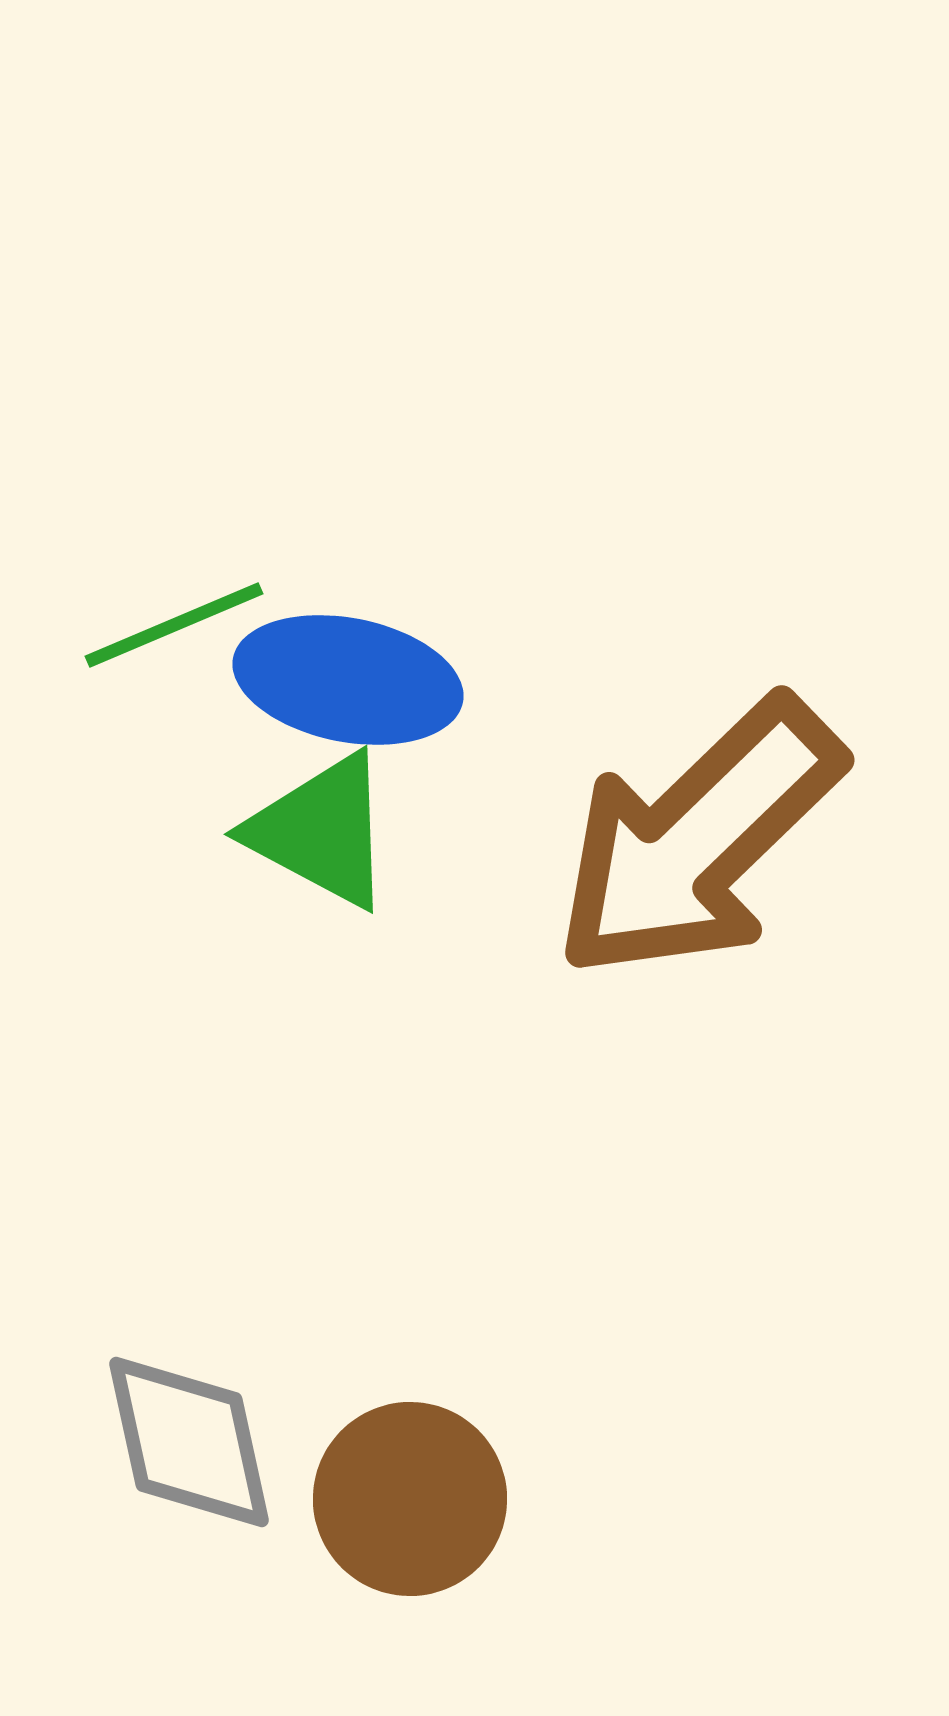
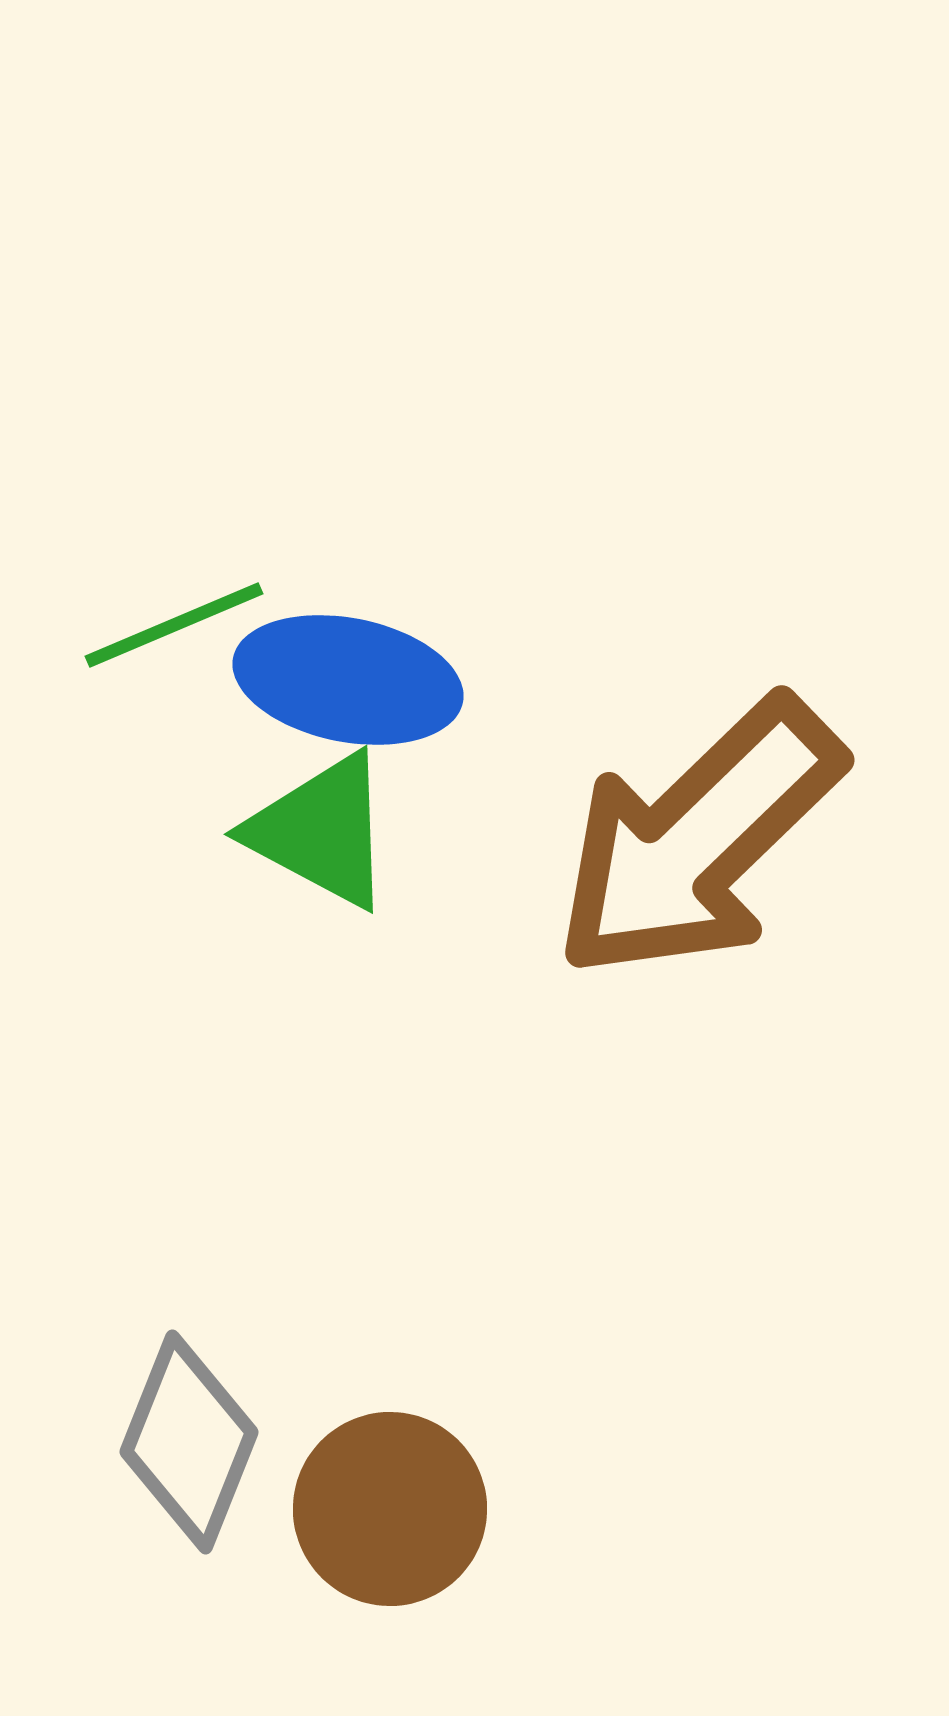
gray diamond: rotated 34 degrees clockwise
brown circle: moved 20 px left, 10 px down
